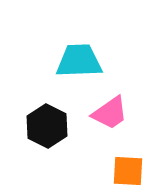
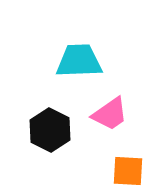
pink trapezoid: moved 1 px down
black hexagon: moved 3 px right, 4 px down
